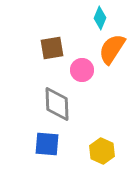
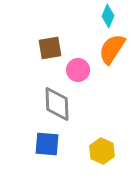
cyan diamond: moved 8 px right, 2 px up
brown square: moved 2 px left
pink circle: moved 4 px left
